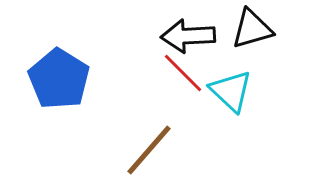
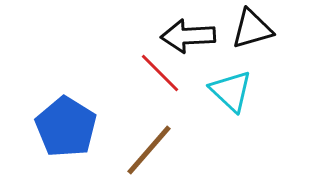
red line: moved 23 px left
blue pentagon: moved 7 px right, 48 px down
